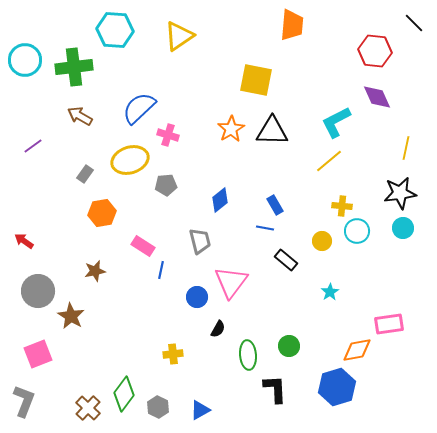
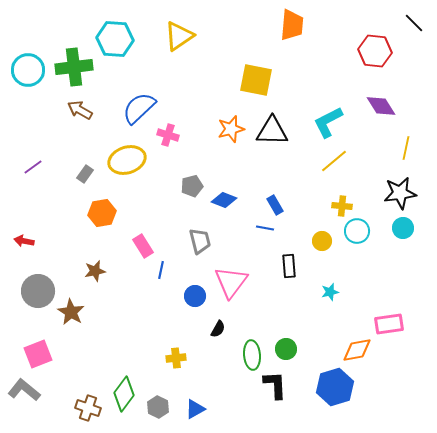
cyan hexagon at (115, 30): moved 9 px down
cyan circle at (25, 60): moved 3 px right, 10 px down
purple diamond at (377, 97): moved 4 px right, 9 px down; rotated 8 degrees counterclockwise
brown arrow at (80, 116): moved 6 px up
cyan L-shape at (336, 122): moved 8 px left
orange star at (231, 129): rotated 16 degrees clockwise
purple line at (33, 146): moved 21 px down
yellow ellipse at (130, 160): moved 3 px left
yellow line at (329, 161): moved 5 px right
gray pentagon at (166, 185): moved 26 px right, 1 px down; rotated 10 degrees counterclockwise
blue diamond at (220, 200): moved 4 px right; rotated 60 degrees clockwise
red arrow at (24, 241): rotated 24 degrees counterclockwise
pink rectangle at (143, 246): rotated 25 degrees clockwise
black rectangle at (286, 260): moved 3 px right, 6 px down; rotated 45 degrees clockwise
cyan star at (330, 292): rotated 18 degrees clockwise
blue circle at (197, 297): moved 2 px left, 1 px up
brown star at (71, 316): moved 4 px up
green circle at (289, 346): moved 3 px left, 3 px down
yellow cross at (173, 354): moved 3 px right, 4 px down
green ellipse at (248, 355): moved 4 px right
blue hexagon at (337, 387): moved 2 px left
black L-shape at (275, 389): moved 4 px up
gray L-shape at (24, 401): moved 11 px up; rotated 72 degrees counterclockwise
brown cross at (88, 408): rotated 25 degrees counterclockwise
blue triangle at (200, 410): moved 5 px left, 1 px up
